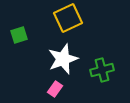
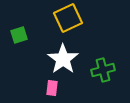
white star: rotated 16 degrees counterclockwise
green cross: moved 1 px right
pink rectangle: moved 3 px left, 1 px up; rotated 28 degrees counterclockwise
